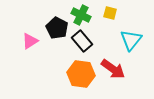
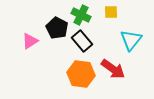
yellow square: moved 1 px right, 1 px up; rotated 16 degrees counterclockwise
